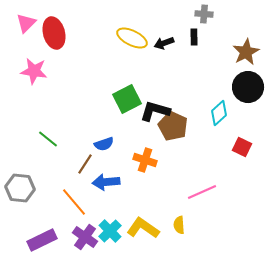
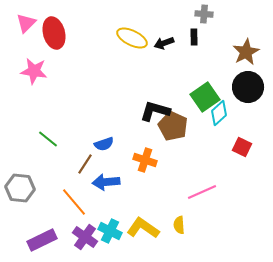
green square: moved 78 px right, 2 px up; rotated 8 degrees counterclockwise
cyan cross: rotated 20 degrees counterclockwise
